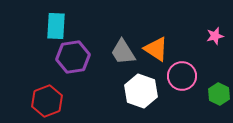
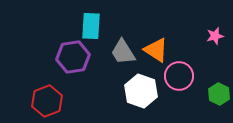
cyan rectangle: moved 35 px right
orange triangle: moved 1 px down
pink circle: moved 3 px left
